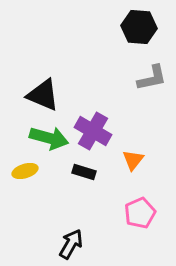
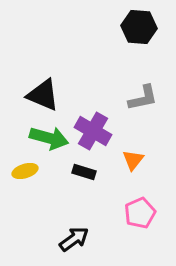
gray L-shape: moved 9 px left, 20 px down
black arrow: moved 3 px right, 5 px up; rotated 24 degrees clockwise
